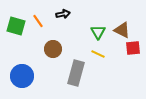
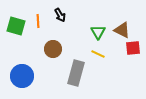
black arrow: moved 3 px left, 1 px down; rotated 72 degrees clockwise
orange line: rotated 32 degrees clockwise
